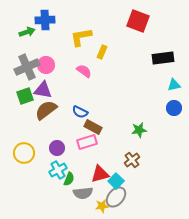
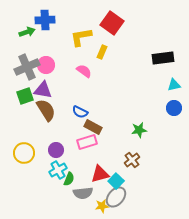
red square: moved 26 px left, 2 px down; rotated 15 degrees clockwise
brown semicircle: rotated 95 degrees clockwise
purple circle: moved 1 px left, 2 px down
